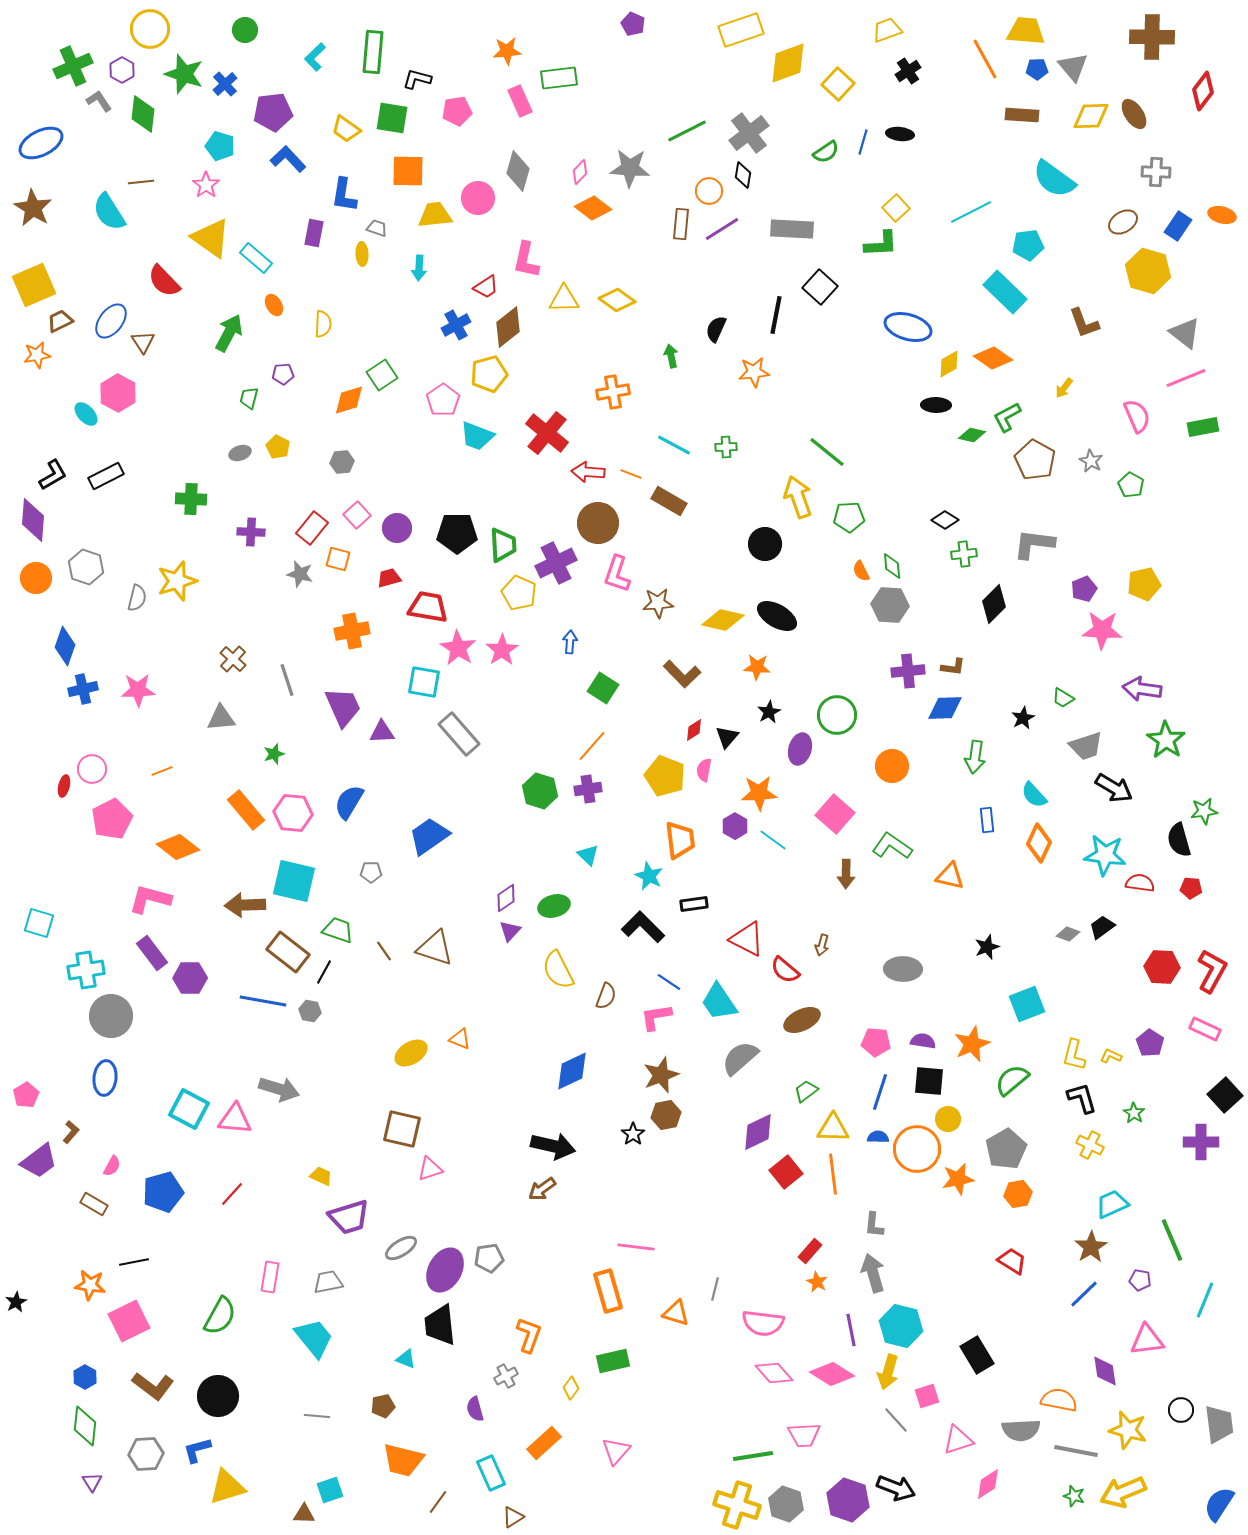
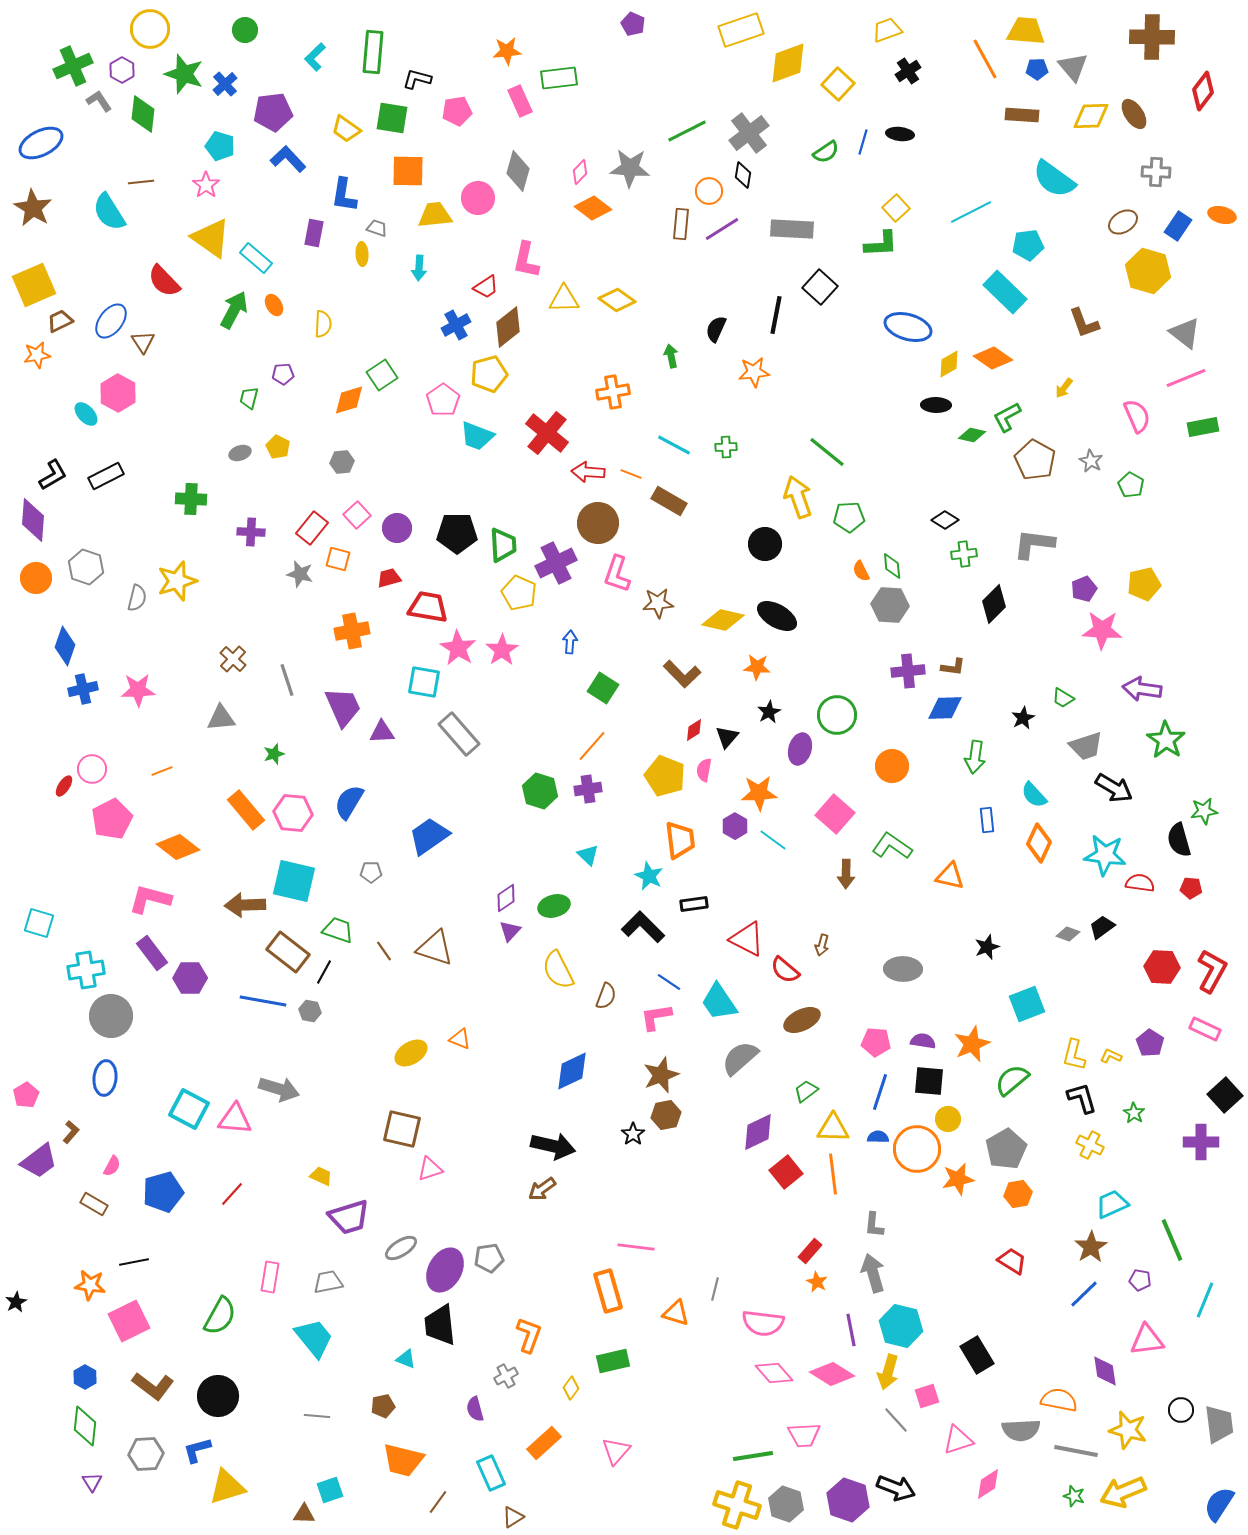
green arrow at (229, 333): moved 5 px right, 23 px up
red ellipse at (64, 786): rotated 20 degrees clockwise
